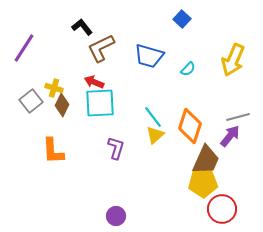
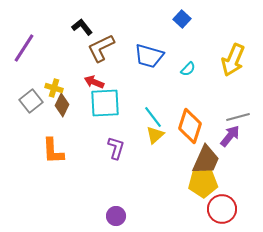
cyan square: moved 5 px right
